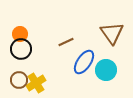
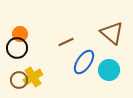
brown triangle: rotated 15 degrees counterclockwise
black circle: moved 4 px left, 1 px up
cyan circle: moved 3 px right
yellow cross: moved 3 px left, 6 px up
